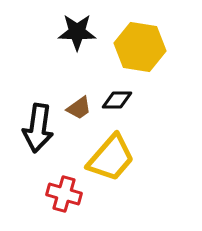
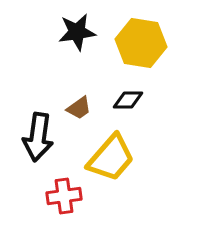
black star: rotated 9 degrees counterclockwise
yellow hexagon: moved 1 px right, 4 px up
black diamond: moved 11 px right
black arrow: moved 9 px down
red cross: moved 2 px down; rotated 24 degrees counterclockwise
